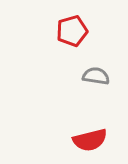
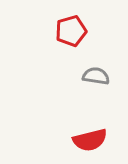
red pentagon: moved 1 px left
